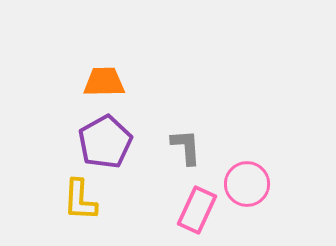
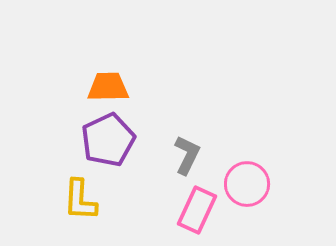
orange trapezoid: moved 4 px right, 5 px down
purple pentagon: moved 3 px right, 2 px up; rotated 4 degrees clockwise
gray L-shape: moved 1 px right, 8 px down; rotated 30 degrees clockwise
